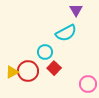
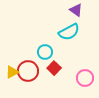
purple triangle: rotated 24 degrees counterclockwise
cyan semicircle: moved 3 px right, 1 px up
pink circle: moved 3 px left, 6 px up
